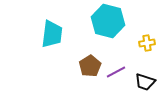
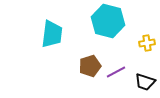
brown pentagon: rotated 15 degrees clockwise
